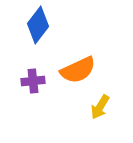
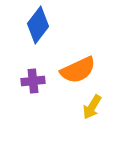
yellow arrow: moved 8 px left
